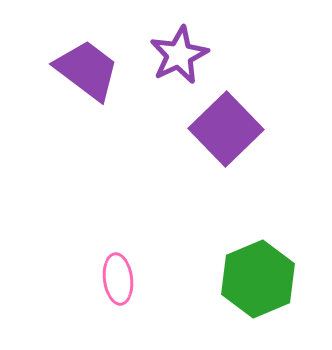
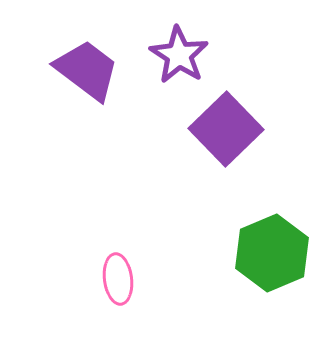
purple star: rotated 14 degrees counterclockwise
green hexagon: moved 14 px right, 26 px up
